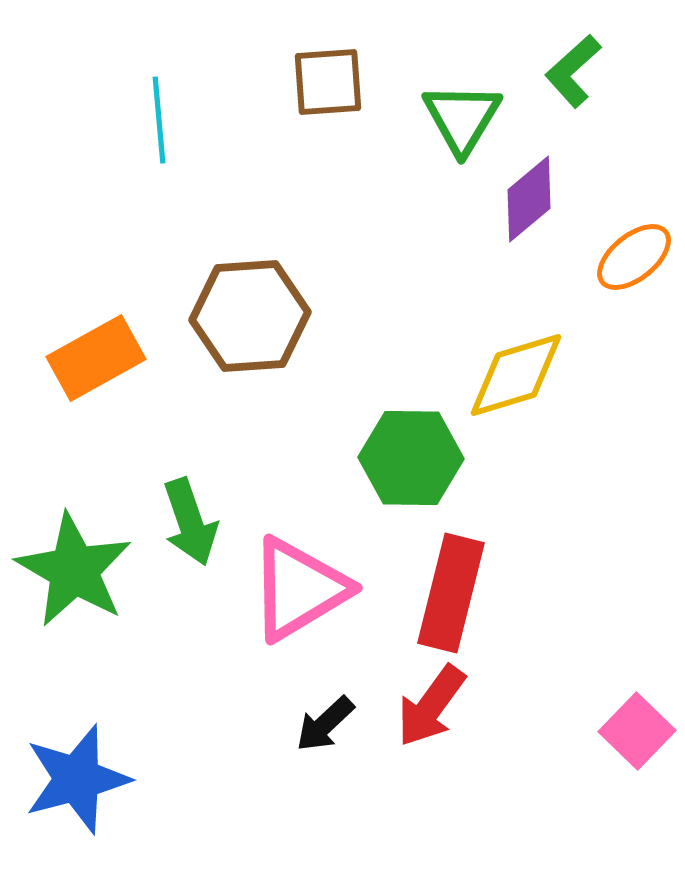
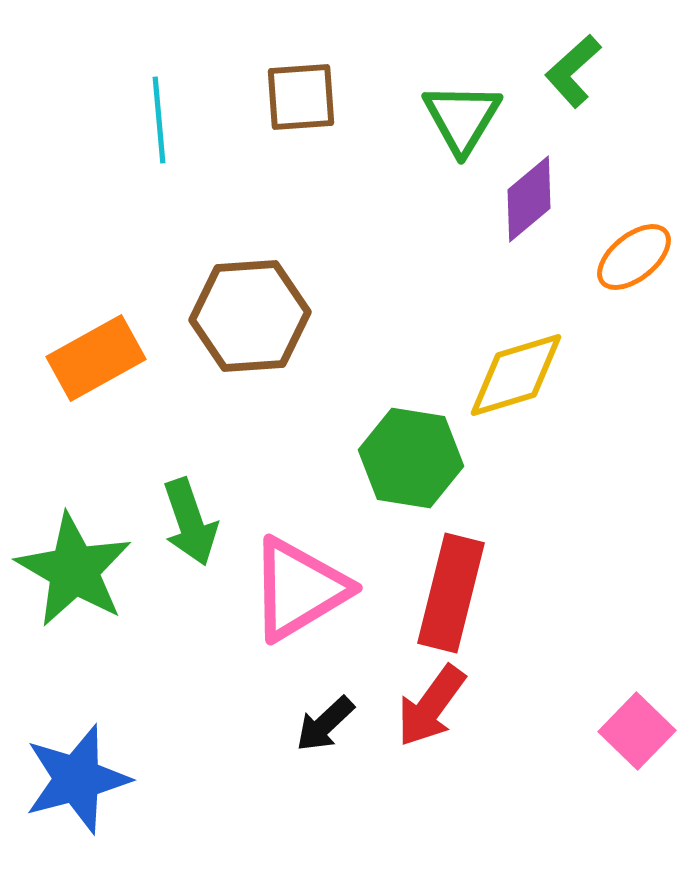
brown square: moved 27 px left, 15 px down
green hexagon: rotated 8 degrees clockwise
